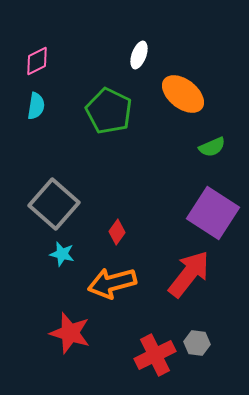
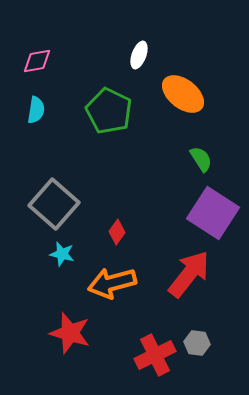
pink diamond: rotated 16 degrees clockwise
cyan semicircle: moved 4 px down
green semicircle: moved 11 px left, 12 px down; rotated 100 degrees counterclockwise
